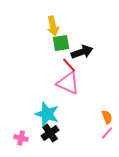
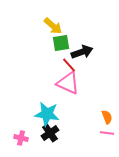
yellow arrow: rotated 36 degrees counterclockwise
cyan star: rotated 10 degrees counterclockwise
pink line: rotated 56 degrees clockwise
